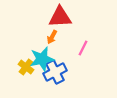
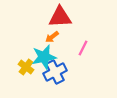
orange arrow: rotated 24 degrees clockwise
cyan star: moved 2 px right, 2 px up
